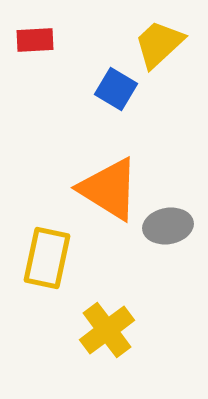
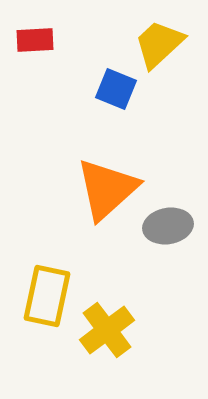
blue square: rotated 9 degrees counterclockwise
orange triangle: moved 2 px left; rotated 46 degrees clockwise
yellow rectangle: moved 38 px down
